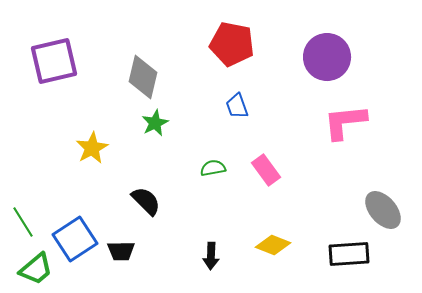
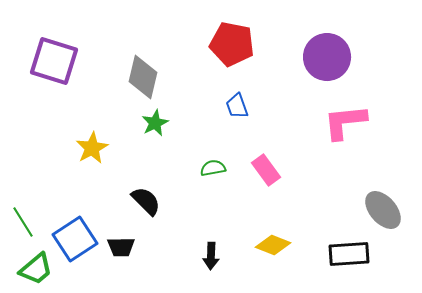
purple square: rotated 30 degrees clockwise
black trapezoid: moved 4 px up
